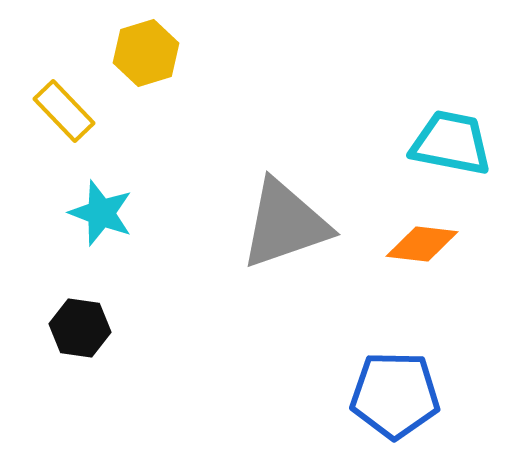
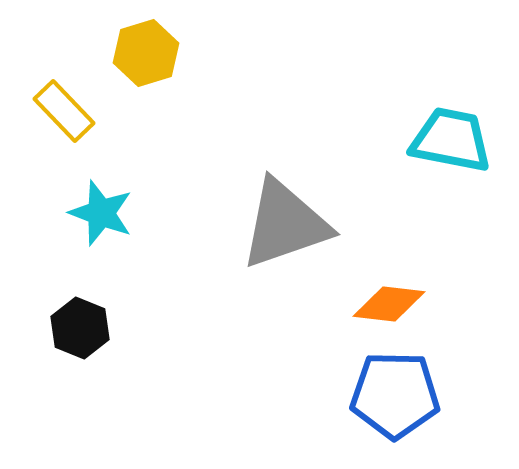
cyan trapezoid: moved 3 px up
orange diamond: moved 33 px left, 60 px down
black hexagon: rotated 14 degrees clockwise
